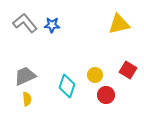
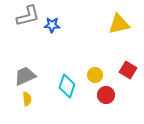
gray L-shape: moved 3 px right, 7 px up; rotated 115 degrees clockwise
